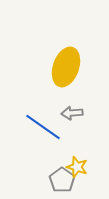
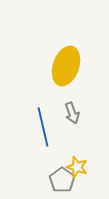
yellow ellipse: moved 1 px up
gray arrow: rotated 105 degrees counterclockwise
blue line: rotated 42 degrees clockwise
